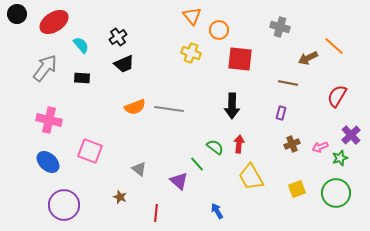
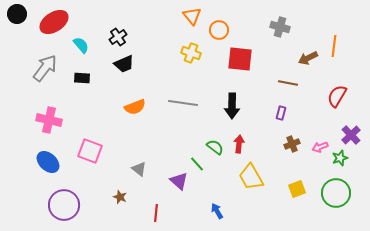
orange line: rotated 55 degrees clockwise
gray line: moved 14 px right, 6 px up
